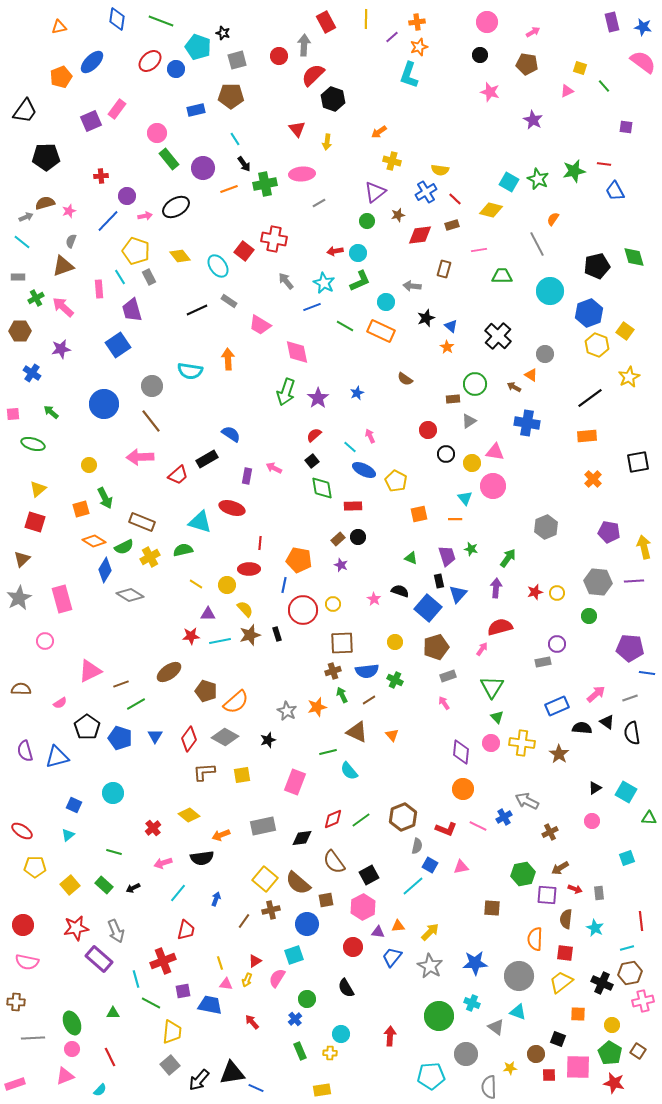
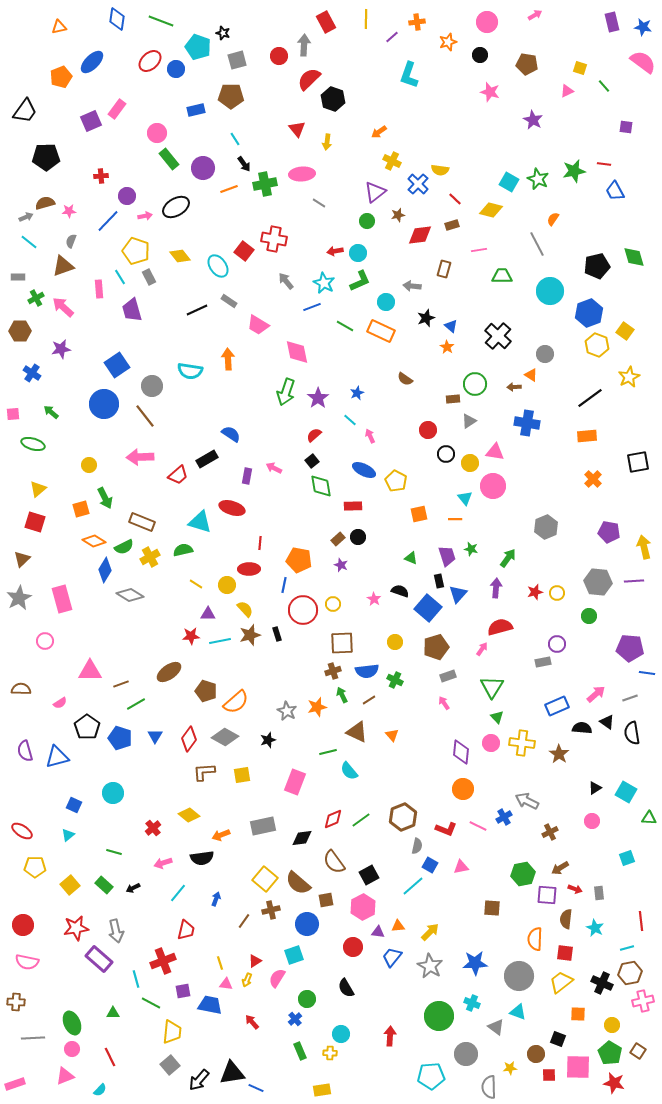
pink arrow at (533, 32): moved 2 px right, 17 px up
orange star at (419, 47): moved 29 px right, 5 px up
red semicircle at (313, 75): moved 4 px left, 4 px down
yellow cross at (392, 161): rotated 12 degrees clockwise
blue cross at (426, 192): moved 8 px left, 8 px up; rotated 15 degrees counterclockwise
gray line at (319, 203): rotated 64 degrees clockwise
pink star at (69, 211): rotated 16 degrees clockwise
cyan line at (22, 242): moved 7 px right
pink trapezoid at (260, 325): moved 2 px left
blue square at (118, 345): moved 1 px left, 20 px down
brown arrow at (514, 387): rotated 32 degrees counterclockwise
brown line at (151, 421): moved 6 px left, 5 px up
cyan line at (350, 447): moved 27 px up
yellow circle at (472, 463): moved 2 px left
green diamond at (322, 488): moved 1 px left, 2 px up
pink triangle at (90, 671): rotated 25 degrees clockwise
gray arrow at (116, 931): rotated 10 degrees clockwise
